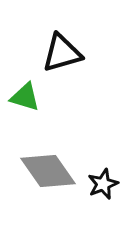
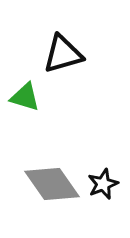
black triangle: moved 1 px right, 1 px down
gray diamond: moved 4 px right, 13 px down
